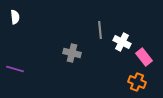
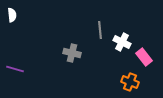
white semicircle: moved 3 px left, 2 px up
orange cross: moved 7 px left
